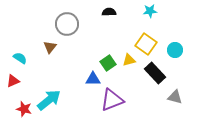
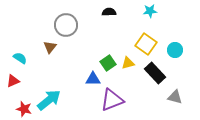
gray circle: moved 1 px left, 1 px down
yellow triangle: moved 1 px left, 3 px down
